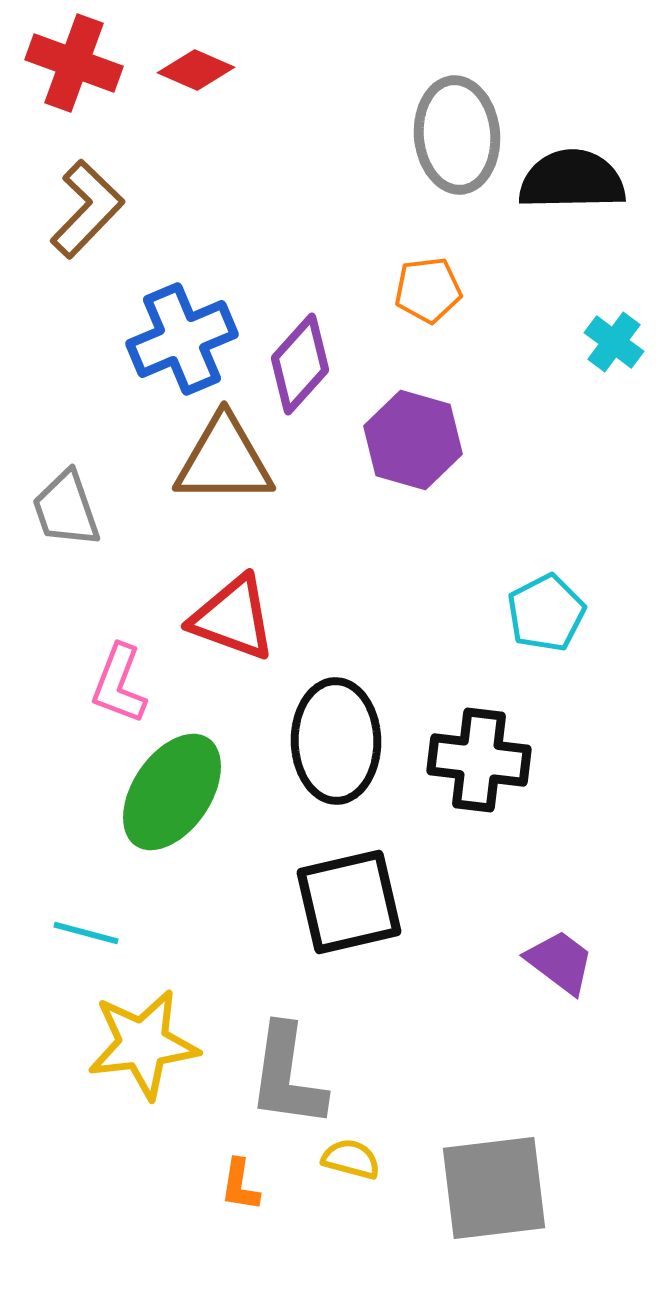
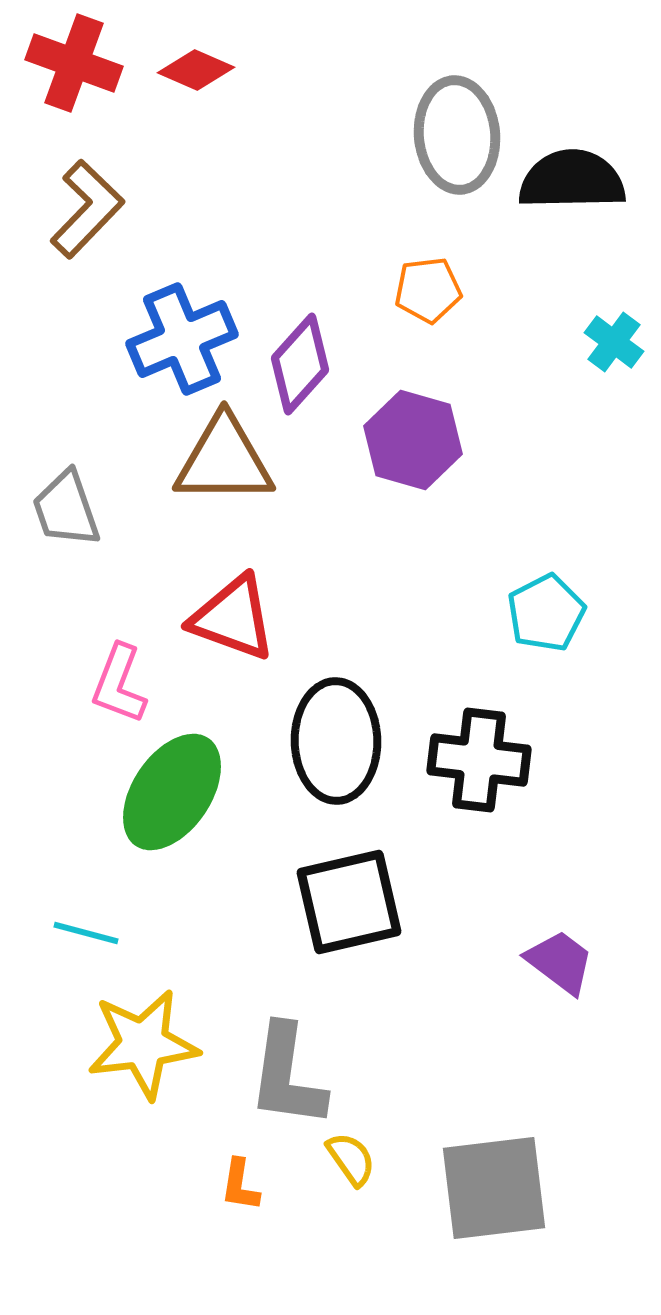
yellow semicircle: rotated 40 degrees clockwise
